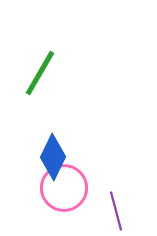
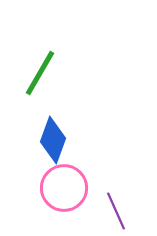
blue diamond: moved 17 px up; rotated 6 degrees counterclockwise
purple line: rotated 9 degrees counterclockwise
